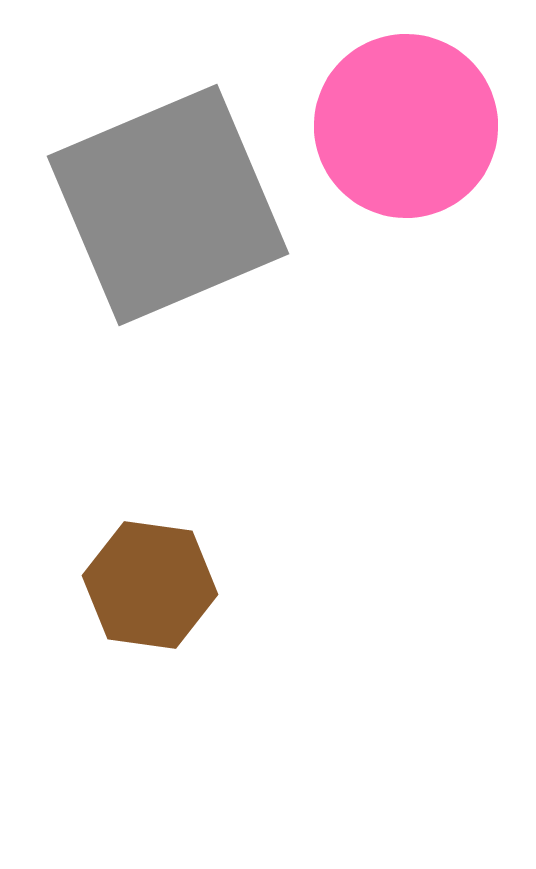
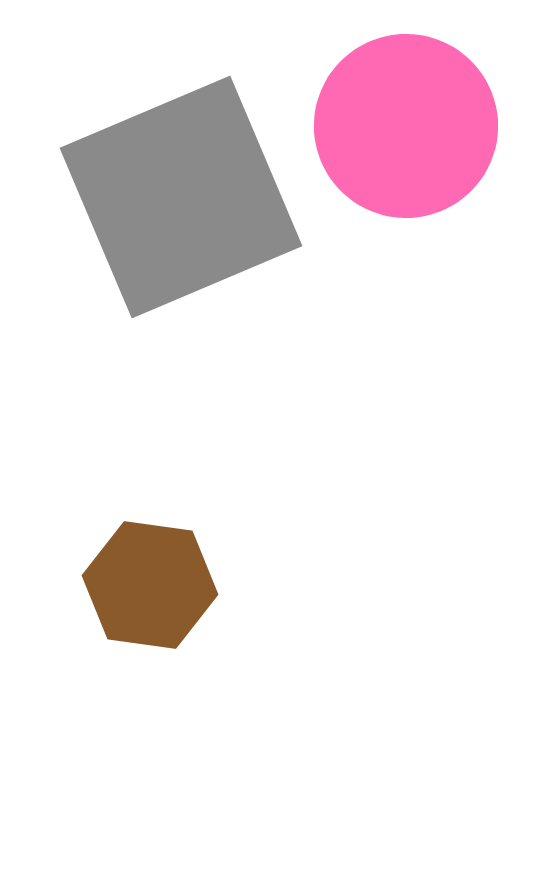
gray square: moved 13 px right, 8 px up
